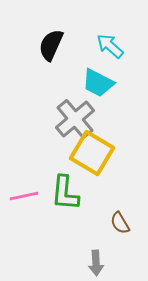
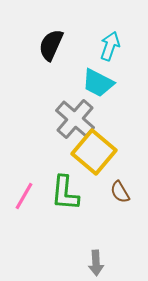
cyan arrow: rotated 68 degrees clockwise
gray cross: rotated 9 degrees counterclockwise
yellow square: moved 2 px right, 1 px up; rotated 9 degrees clockwise
pink line: rotated 48 degrees counterclockwise
brown semicircle: moved 31 px up
